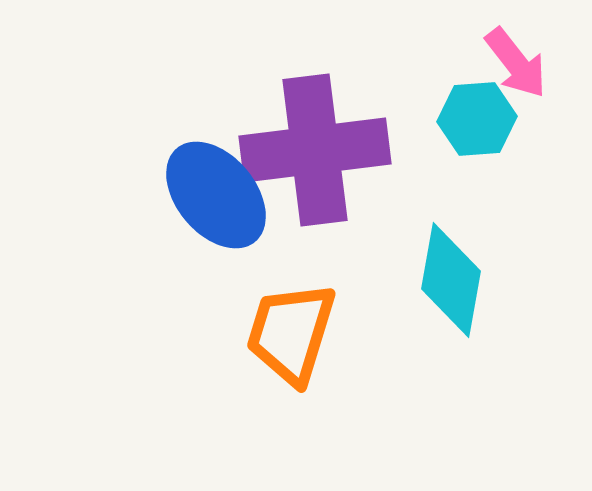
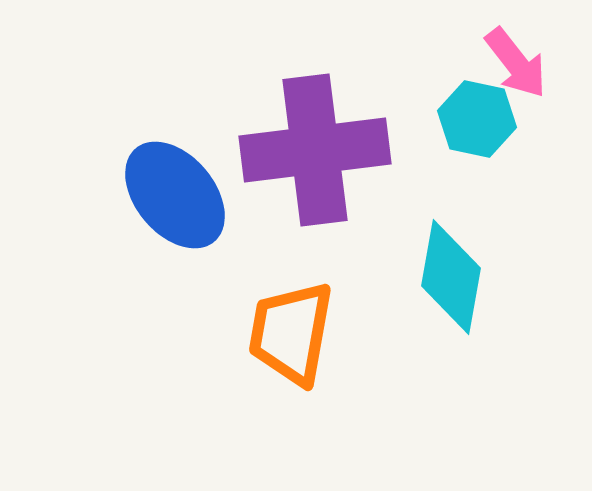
cyan hexagon: rotated 16 degrees clockwise
blue ellipse: moved 41 px left
cyan diamond: moved 3 px up
orange trapezoid: rotated 7 degrees counterclockwise
